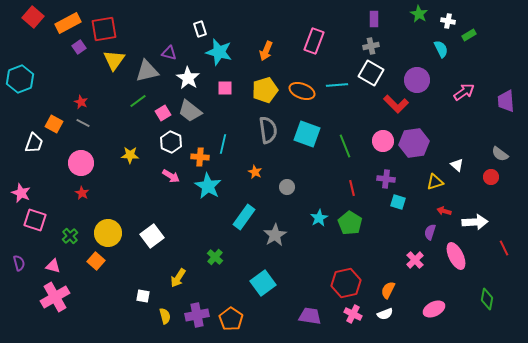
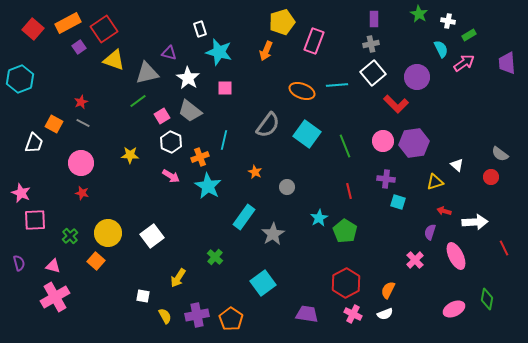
red square at (33, 17): moved 12 px down
red square at (104, 29): rotated 24 degrees counterclockwise
gray cross at (371, 46): moved 2 px up
yellow triangle at (114, 60): rotated 45 degrees counterclockwise
gray triangle at (147, 71): moved 2 px down
white square at (371, 73): moved 2 px right; rotated 20 degrees clockwise
purple circle at (417, 80): moved 3 px up
yellow pentagon at (265, 90): moved 17 px right, 68 px up
pink arrow at (464, 92): moved 29 px up
purple trapezoid at (506, 101): moved 1 px right, 38 px up
red star at (81, 102): rotated 24 degrees clockwise
pink square at (163, 113): moved 1 px left, 3 px down
gray semicircle at (268, 130): moved 5 px up; rotated 44 degrees clockwise
cyan square at (307, 134): rotated 16 degrees clockwise
cyan line at (223, 144): moved 1 px right, 4 px up
orange cross at (200, 157): rotated 24 degrees counterclockwise
red line at (352, 188): moved 3 px left, 3 px down
red star at (82, 193): rotated 16 degrees counterclockwise
pink square at (35, 220): rotated 20 degrees counterclockwise
green pentagon at (350, 223): moved 5 px left, 8 px down
gray star at (275, 235): moved 2 px left, 1 px up
red hexagon at (346, 283): rotated 16 degrees counterclockwise
pink ellipse at (434, 309): moved 20 px right
yellow semicircle at (165, 316): rotated 14 degrees counterclockwise
purple trapezoid at (310, 316): moved 3 px left, 2 px up
